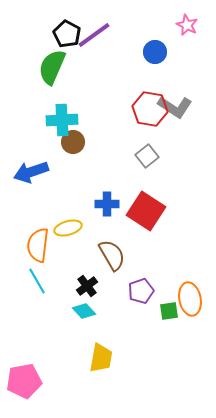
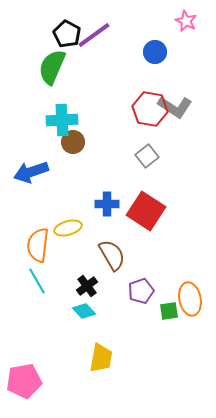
pink star: moved 1 px left, 4 px up
